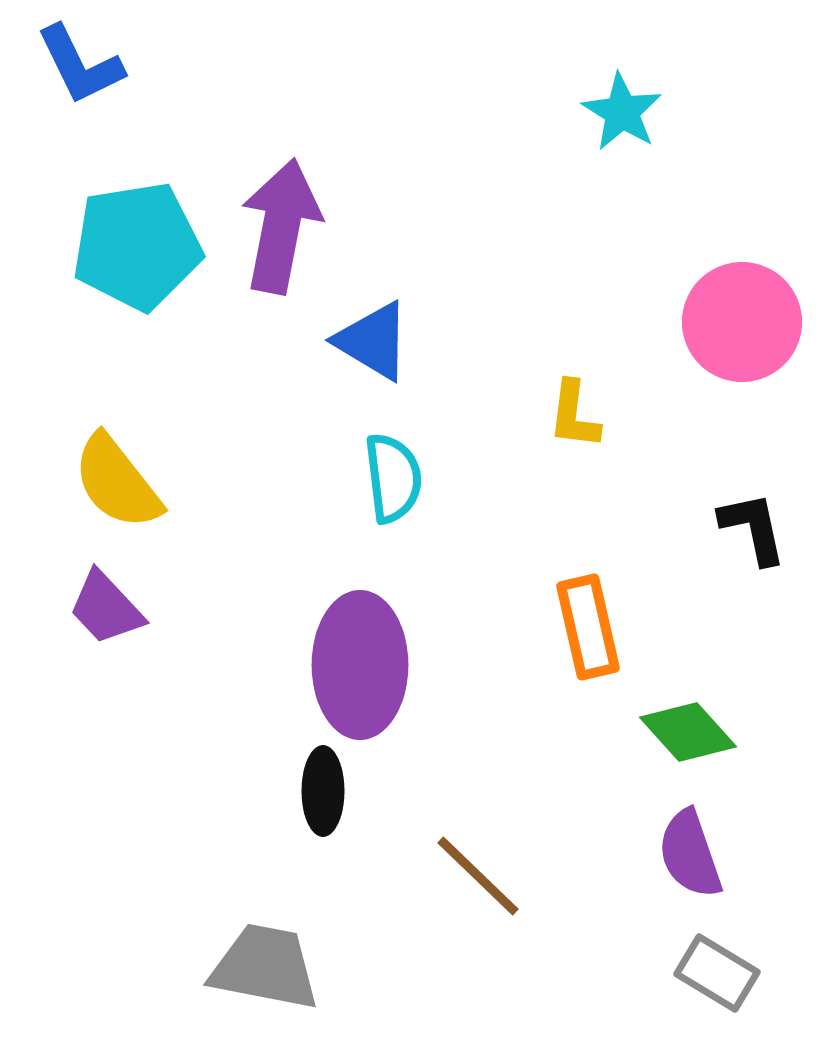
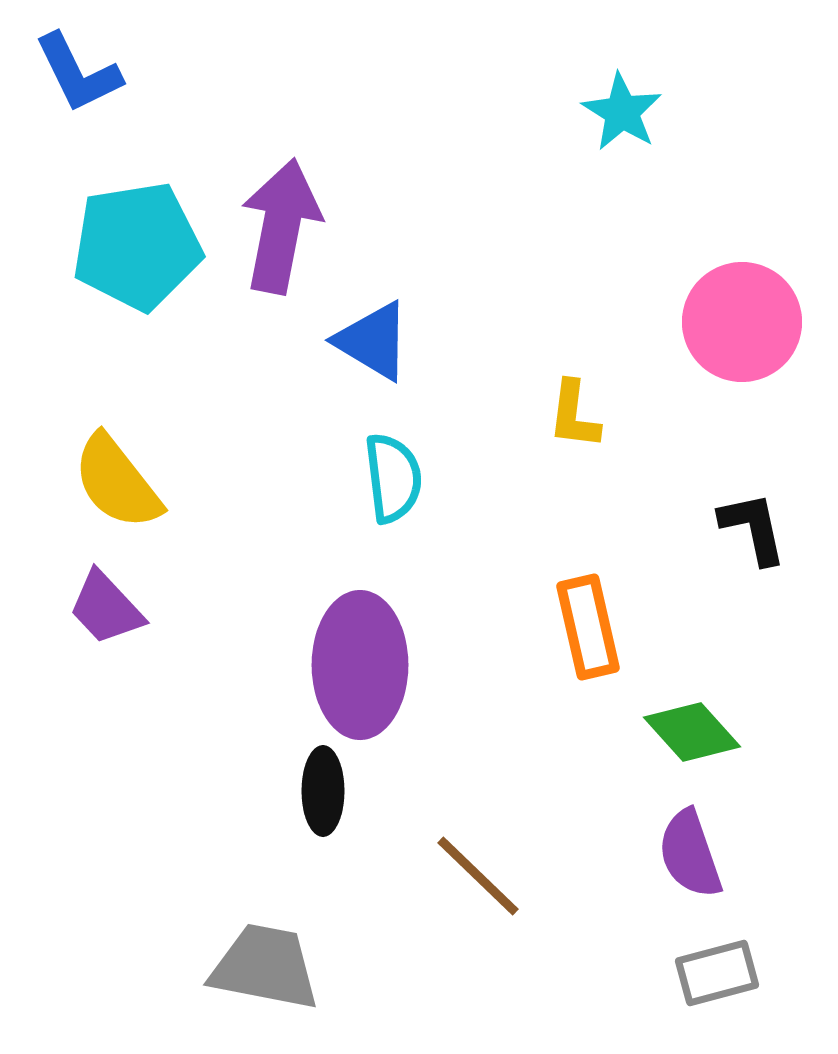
blue L-shape: moved 2 px left, 8 px down
green diamond: moved 4 px right
gray rectangle: rotated 46 degrees counterclockwise
